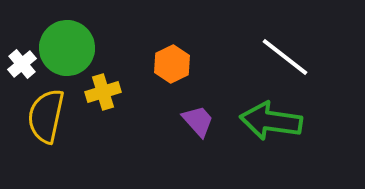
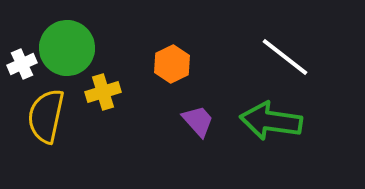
white cross: rotated 16 degrees clockwise
